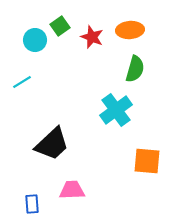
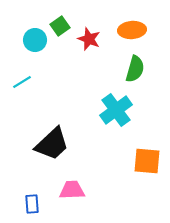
orange ellipse: moved 2 px right
red star: moved 3 px left, 2 px down
